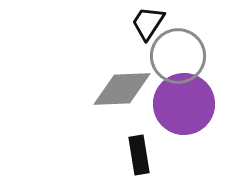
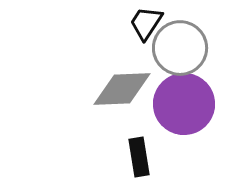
black trapezoid: moved 2 px left
gray circle: moved 2 px right, 8 px up
black rectangle: moved 2 px down
